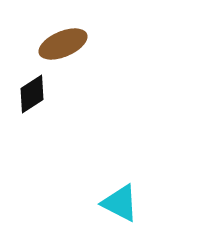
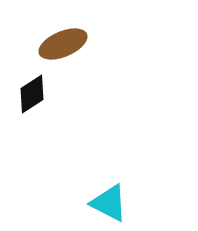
cyan triangle: moved 11 px left
